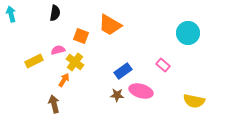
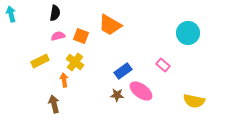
pink semicircle: moved 14 px up
yellow rectangle: moved 6 px right
orange arrow: rotated 40 degrees counterclockwise
pink ellipse: rotated 20 degrees clockwise
